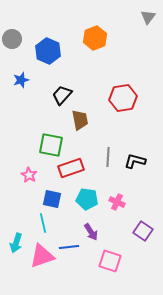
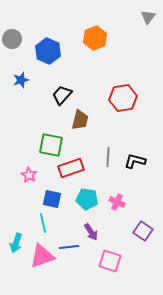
brown trapezoid: rotated 25 degrees clockwise
